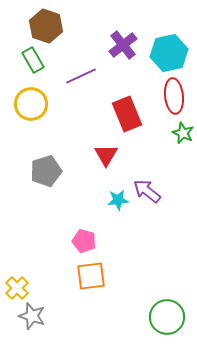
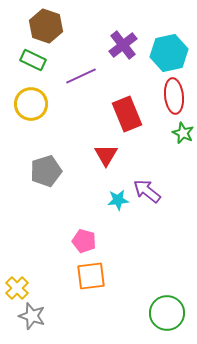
green rectangle: rotated 35 degrees counterclockwise
green circle: moved 4 px up
